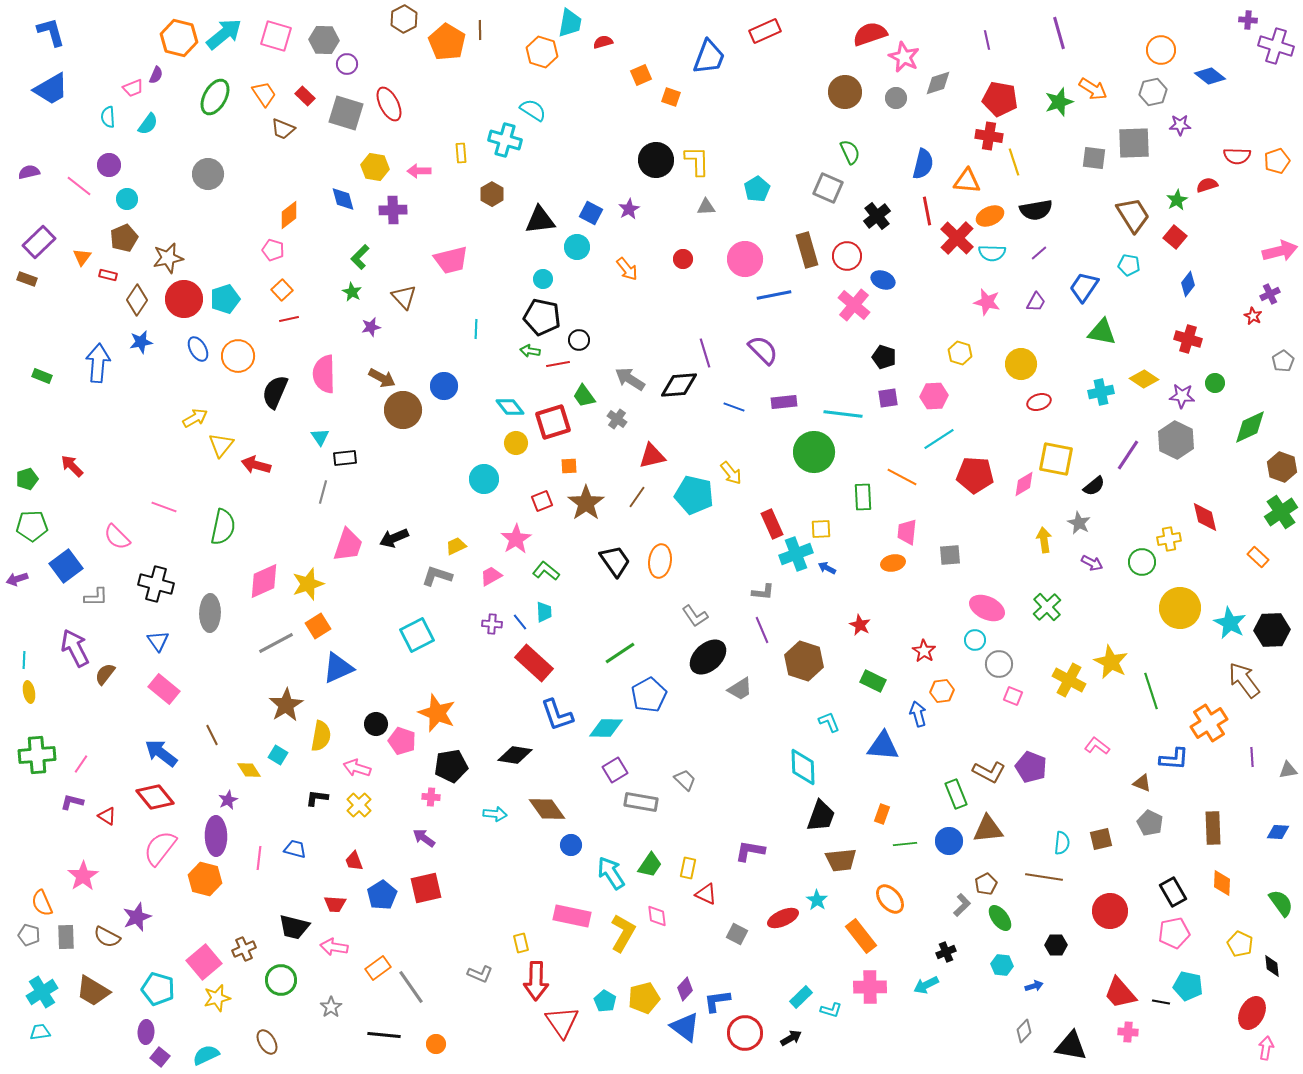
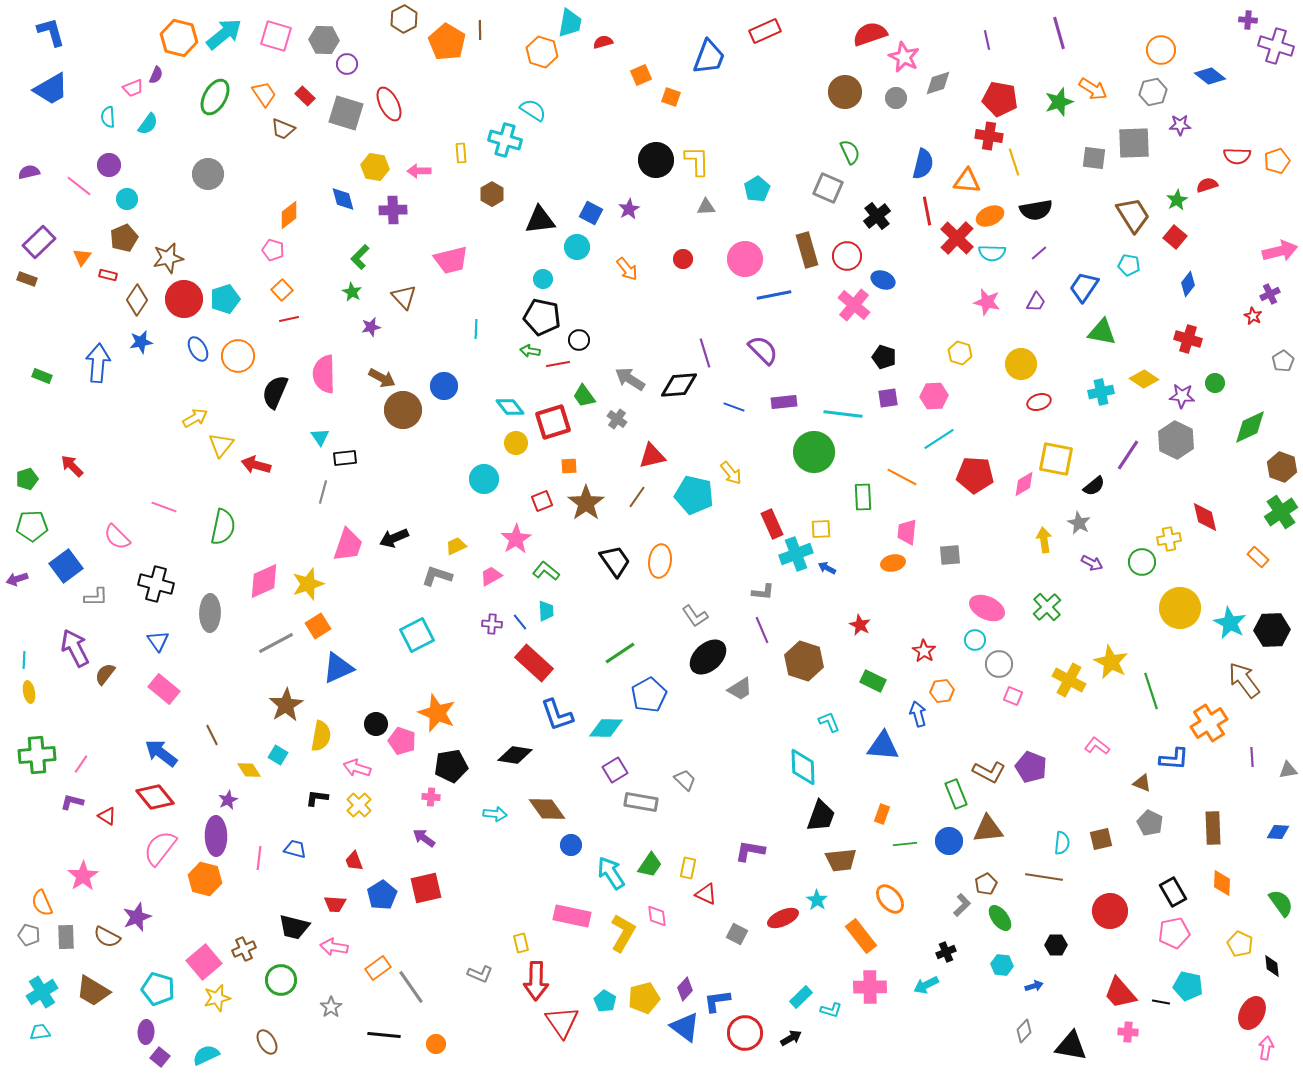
cyan trapezoid at (544, 612): moved 2 px right, 1 px up
